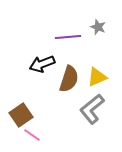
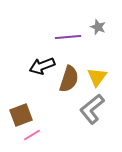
black arrow: moved 2 px down
yellow triangle: rotated 30 degrees counterclockwise
brown square: rotated 15 degrees clockwise
pink line: rotated 66 degrees counterclockwise
